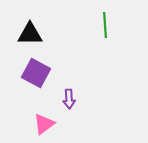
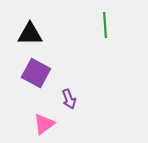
purple arrow: rotated 18 degrees counterclockwise
